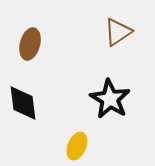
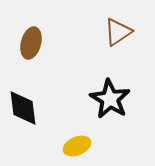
brown ellipse: moved 1 px right, 1 px up
black diamond: moved 5 px down
yellow ellipse: rotated 44 degrees clockwise
